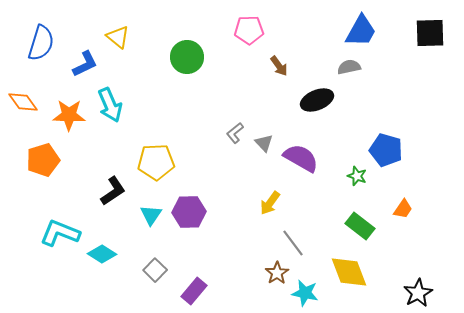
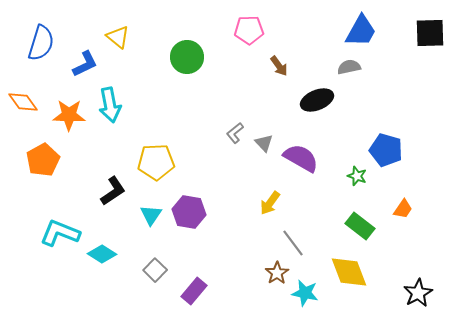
cyan arrow: rotated 12 degrees clockwise
orange pentagon: rotated 12 degrees counterclockwise
purple hexagon: rotated 12 degrees clockwise
